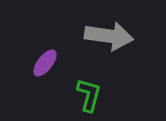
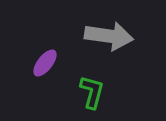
green L-shape: moved 3 px right, 3 px up
